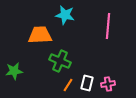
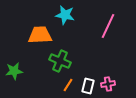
pink line: rotated 20 degrees clockwise
white rectangle: moved 1 px right, 3 px down
